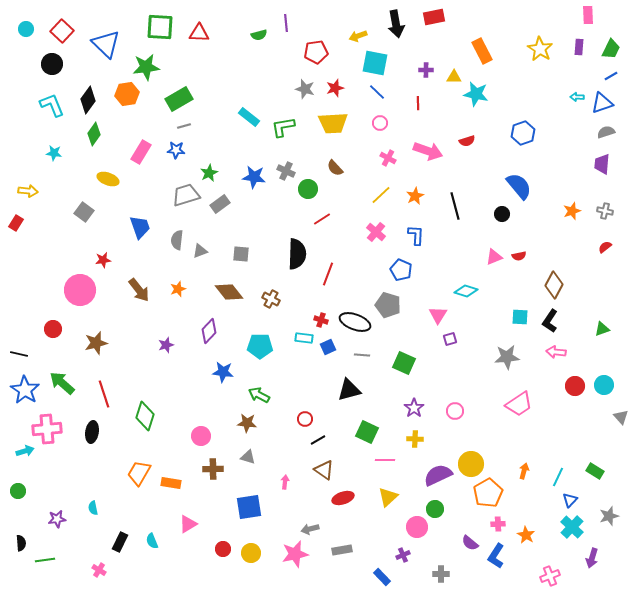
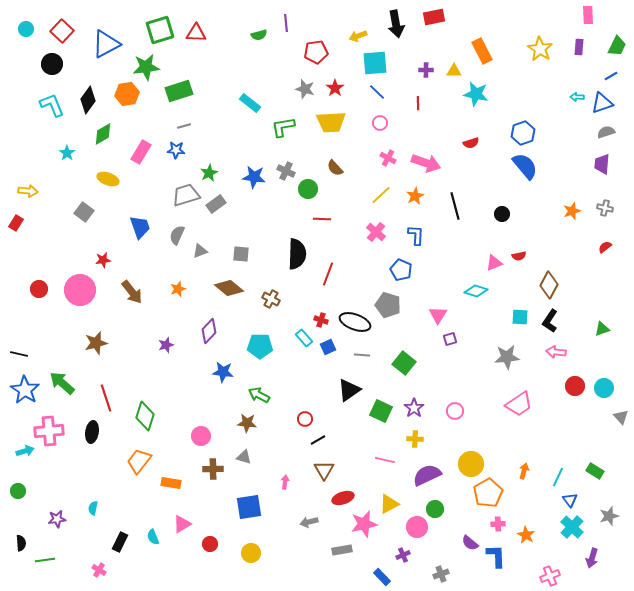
green square at (160, 27): moved 3 px down; rotated 20 degrees counterclockwise
red triangle at (199, 33): moved 3 px left
blue triangle at (106, 44): rotated 48 degrees clockwise
green trapezoid at (611, 49): moved 6 px right, 3 px up
cyan square at (375, 63): rotated 16 degrees counterclockwise
yellow triangle at (454, 77): moved 6 px up
red star at (335, 88): rotated 18 degrees counterclockwise
green rectangle at (179, 99): moved 8 px up; rotated 12 degrees clockwise
cyan rectangle at (249, 117): moved 1 px right, 14 px up
yellow trapezoid at (333, 123): moved 2 px left, 1 px up
green diamond at (94, 134): moved 9 px right; rotated 25 degrees clockwise
red semicircle at (467, 141): moved 4 px right, 2 px down
pink arrow at (428, 151): moved 2 px left, 12 px down
cyan star at (54, 153): moved 13 px right; rotated 28 degrees clockwise
blue semicircle at (519, 186): moved 6 px right, 20 px up
gray rectangle at (220, 204): moved 4 px left
gray cross at (605, 211): moved 3 px up
red line at (322, 219): rotated 36 degrees clockwise
gray semicircle at (177, 240): moved 5 px up; rotated 18 degrees clockwise
pink triangle at (494, 257): moved 6 px down
brown diamond at (554, 285): moved 5 px left
brown arrow at (139, 290): moved 7 px left, 2 px down
cyan diamond at (466, 291): moved 10 px right
brown diamond at (229, 292): moved 4 px up; rotated 12 degrees counterclockwise
red circle at (53, 329): moved 14 px left, 40 px up
cyan rectangle at (304, 338): rotated 42 degrees clockwise
green square at (404, 363): rotated 15 degrees clockwise
cyan circle at (604, 385): moved 3 px down
black triangle at (349, 390): rotated 20 degrees counterclockwise
red line at (104, 394): moved 2 px right, 4 px down
pink cross at (47, 429): moved 2 px right, 2 px down
green square at (367, 432): moved 14 px right, 21 px up
gray triangle at (248, 457): moved 4 px left
pink line at (385, 460): rotated 12 degrees clockwise
brown triangle at (324, 470): rotated 25 degrees clockwise
orange trapezoid at (139, 473): moved 12 px up; rotated 8 degrees clockwise
purple semicircle at (438, 475): moved 11 px left
yellow triangle at (388, 497): moved 1 px right, 7 px down; rotated 15 degrees clockwise
blue triangle at (570, 500): rotated 21 degrees counterclockwise
cyan semicircle at (93, 508): rotated 24 degrees clockwise
pink triangle at (188, 524): moved 6 px left
gray arrow at (310, 529): moved 1 px left, 7 px up
cyan semicircle at (152, 541): moved 1 px right, 4 px up
red circle at (223, 549): moved 13 px left, 5 px up
pink star at (295, 554): moved 69 px right, 30 px up
blue L-shape at (496, 556): rotated 145 degrees clockwise
gray cross at (441, 574): rotated 21 degrees counterclockwise
